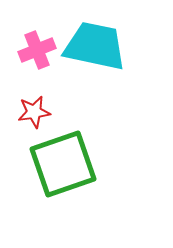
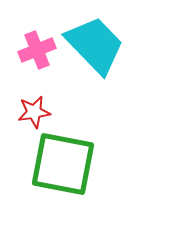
cyan trapezoid: moved 1 px up; rotated 34 degrees clockwise
green square: rotated 30 degrees clockwise
